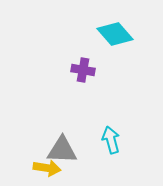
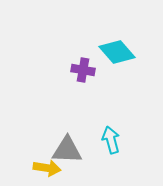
cyan diamond: moved 2 px right, 18 px down
gray triangle: moved 5 px right
